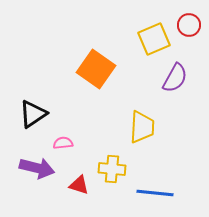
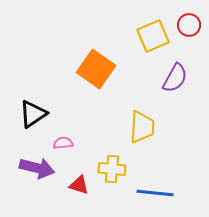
yellow square: moved 1 px left, 3 px up
